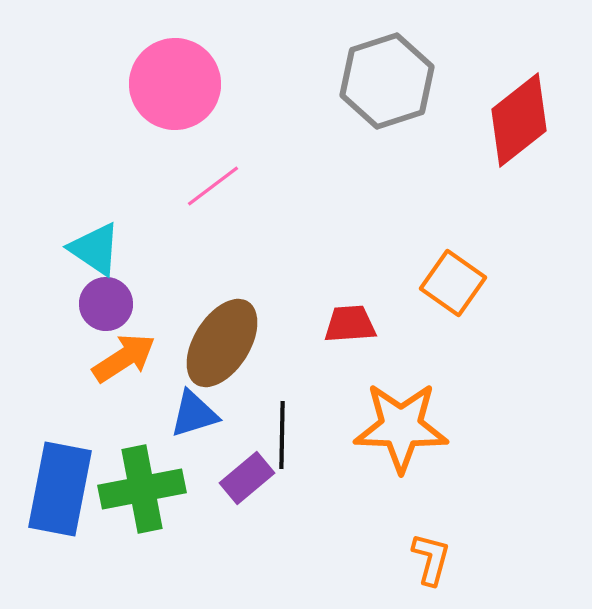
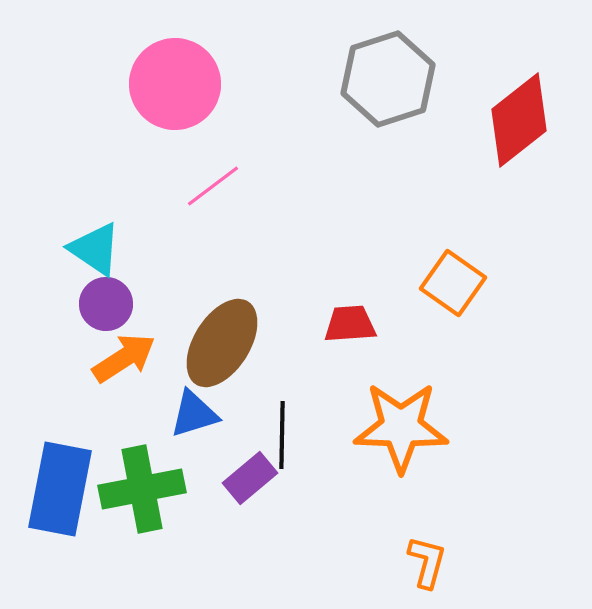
gray hexagon: moved 1 px right, 2 px up
purple rectangle: moved 3 px right
orange L-shape: moved 4 px left, 3 px down
